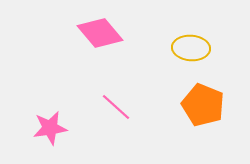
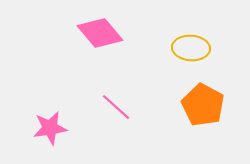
orange pentagon: rotated 6 degrees clockwise
